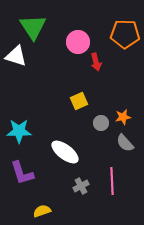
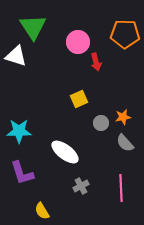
yellow square: moved 2 px up
pink line: moved 9 px right, 7 px down
yellow semicircle: rotated 102 degrees counterclockwise
